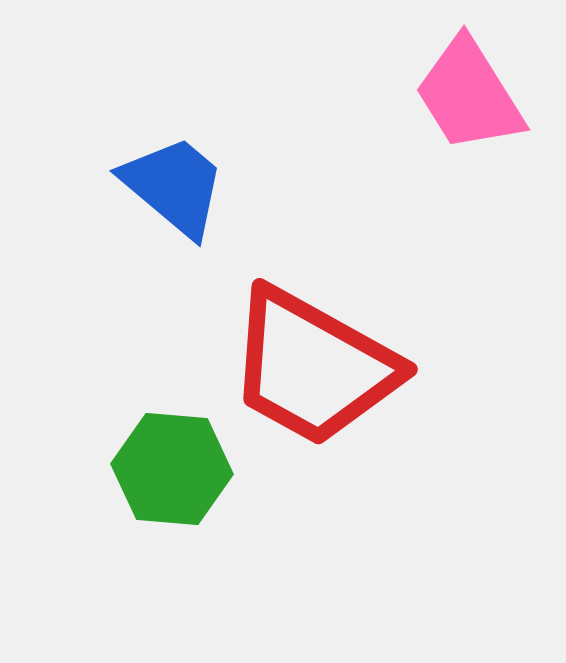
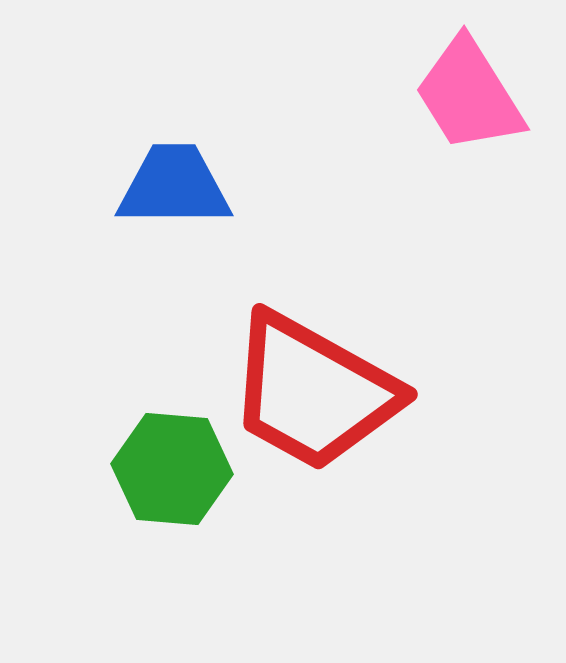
blue trapezoid: rotated 40 degrees counterclockwise
red trapezoid: moved 25 px down
